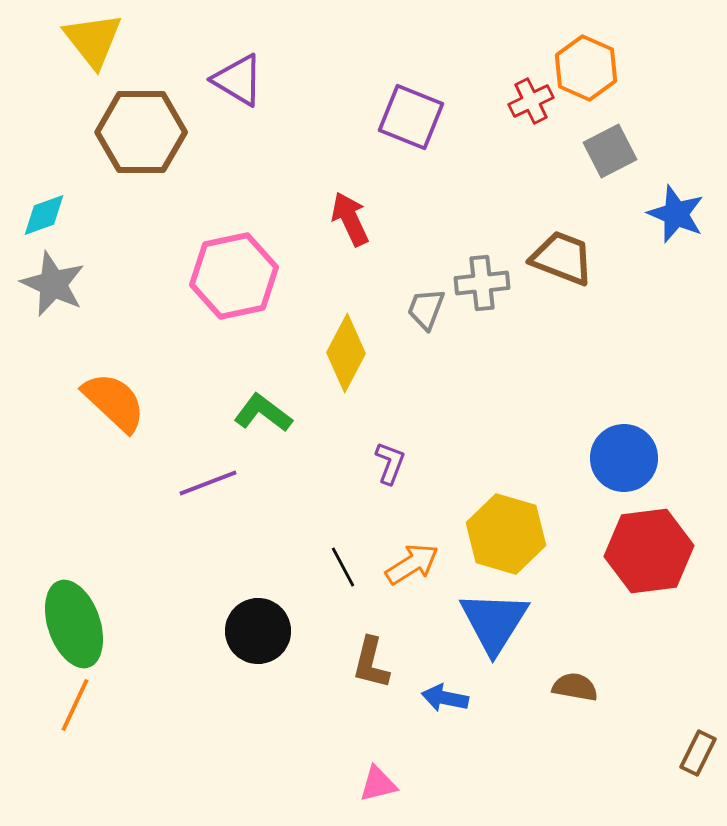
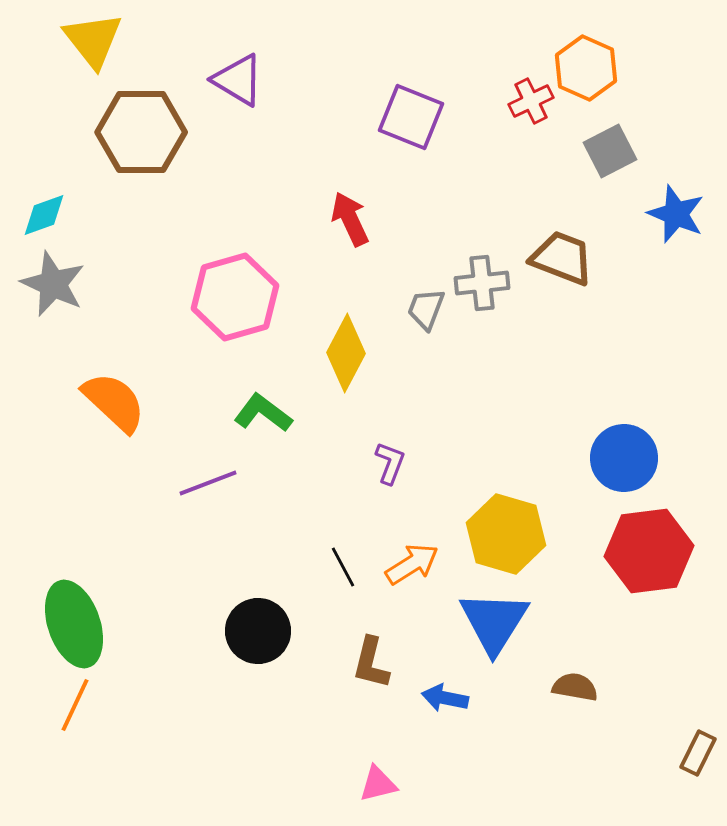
pink hexagon: moved 1 px right, 21 px down; rotated 4 degrees counterclockwise
